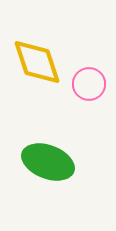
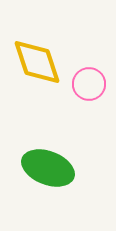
green ellipse: moved 6 px down
